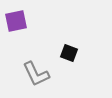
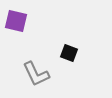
purple square: rotated 25 degrees clockwise
